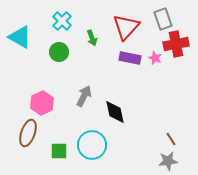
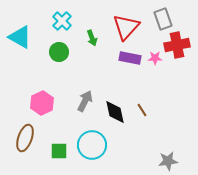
red cross: moved 1 px right, 1 px down
pink star: rotated 24 degrees counterclockwise
gray arrow: moved 1 px right, 5 px down
brown ellipse: moved 3 px left, 5 px down
brown line: moved 29 px left, 29 px up
